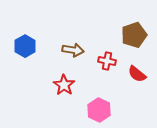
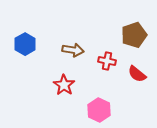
blue hexagon: moved 2 px up
